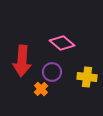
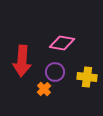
pink diamond: rotated 30 degrees counterclockwise
purple circle: moved 3 px right
orange cross: moved 3 px right
